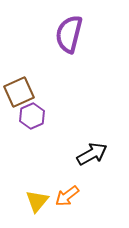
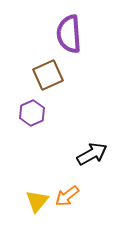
purple semicircle: rotated 18 degrees counterclockwise
brown square: moved 29 px right, 17 px up
purple hexagon: moved 3 px up
